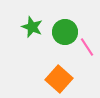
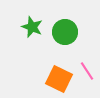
pink line: moved 24 px down
orange square: rotated 16 degrees counterclockwise
